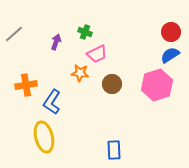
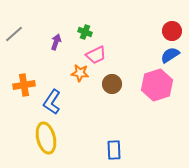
red circle: moved 1 px right, 1 px up
pink trapezoid: moved 1 px left, 1 px down
orange cross: moved 2 px left
yellow ellipse: moved 2 px right, 1 px down
